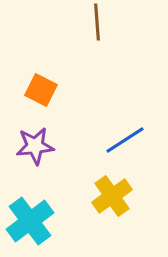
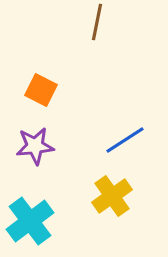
brown line: rotated 15 degrees clockwise
